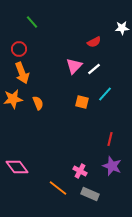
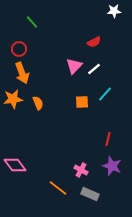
white star: moved 8 px left, 17 px up
orange square: rotated 16 degrees counterclockwise
red line: moved 2 px left
pink diamond: moved 2 px left, 2 px up
pink cross: moved 1 px right, 1 px up
